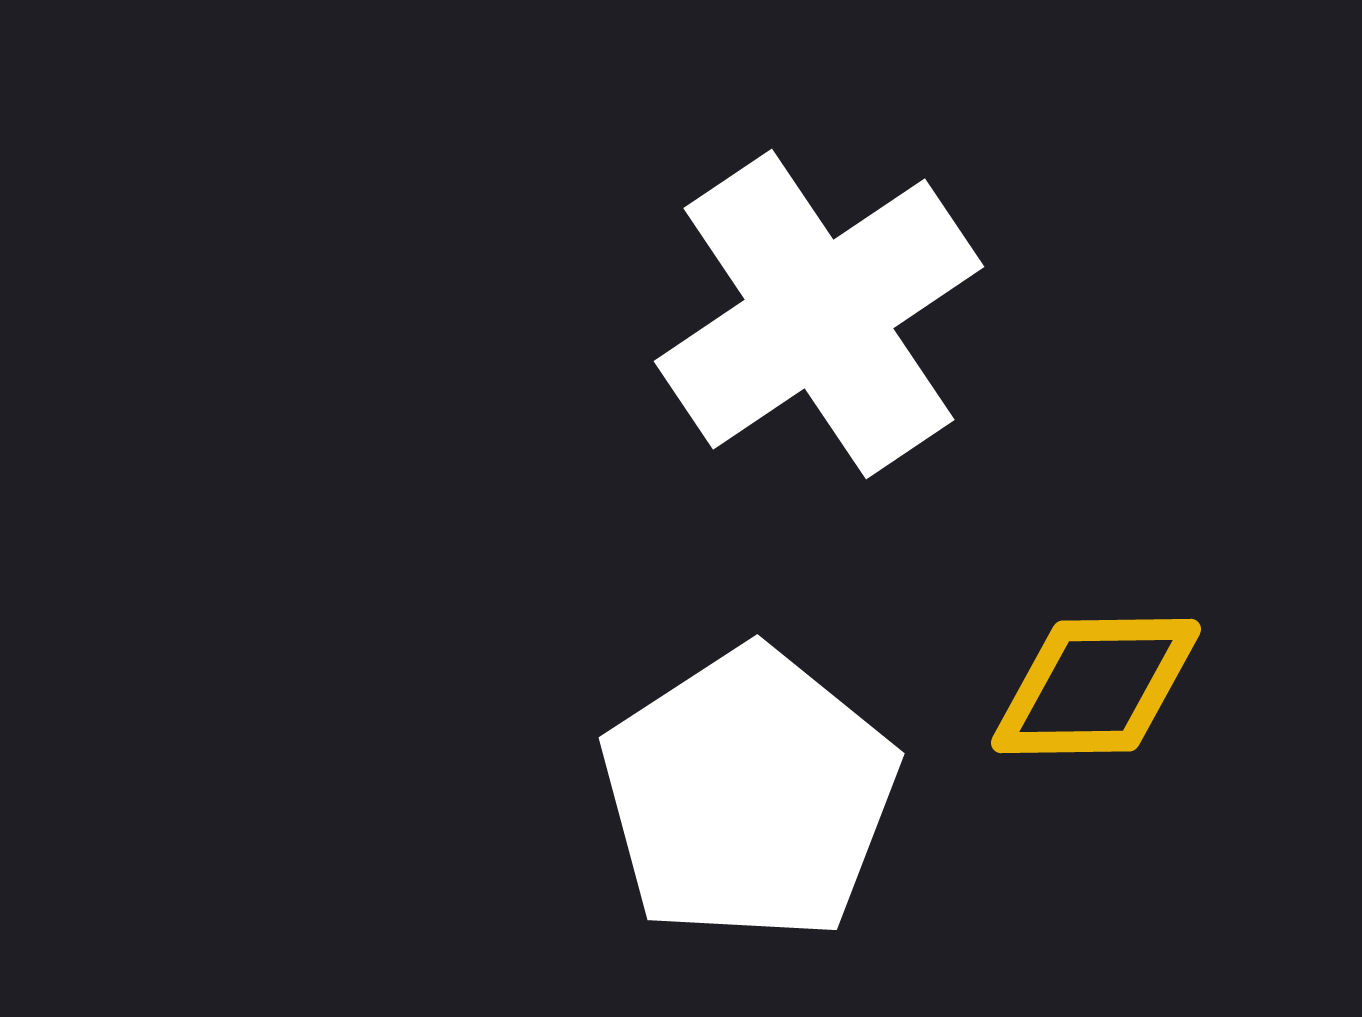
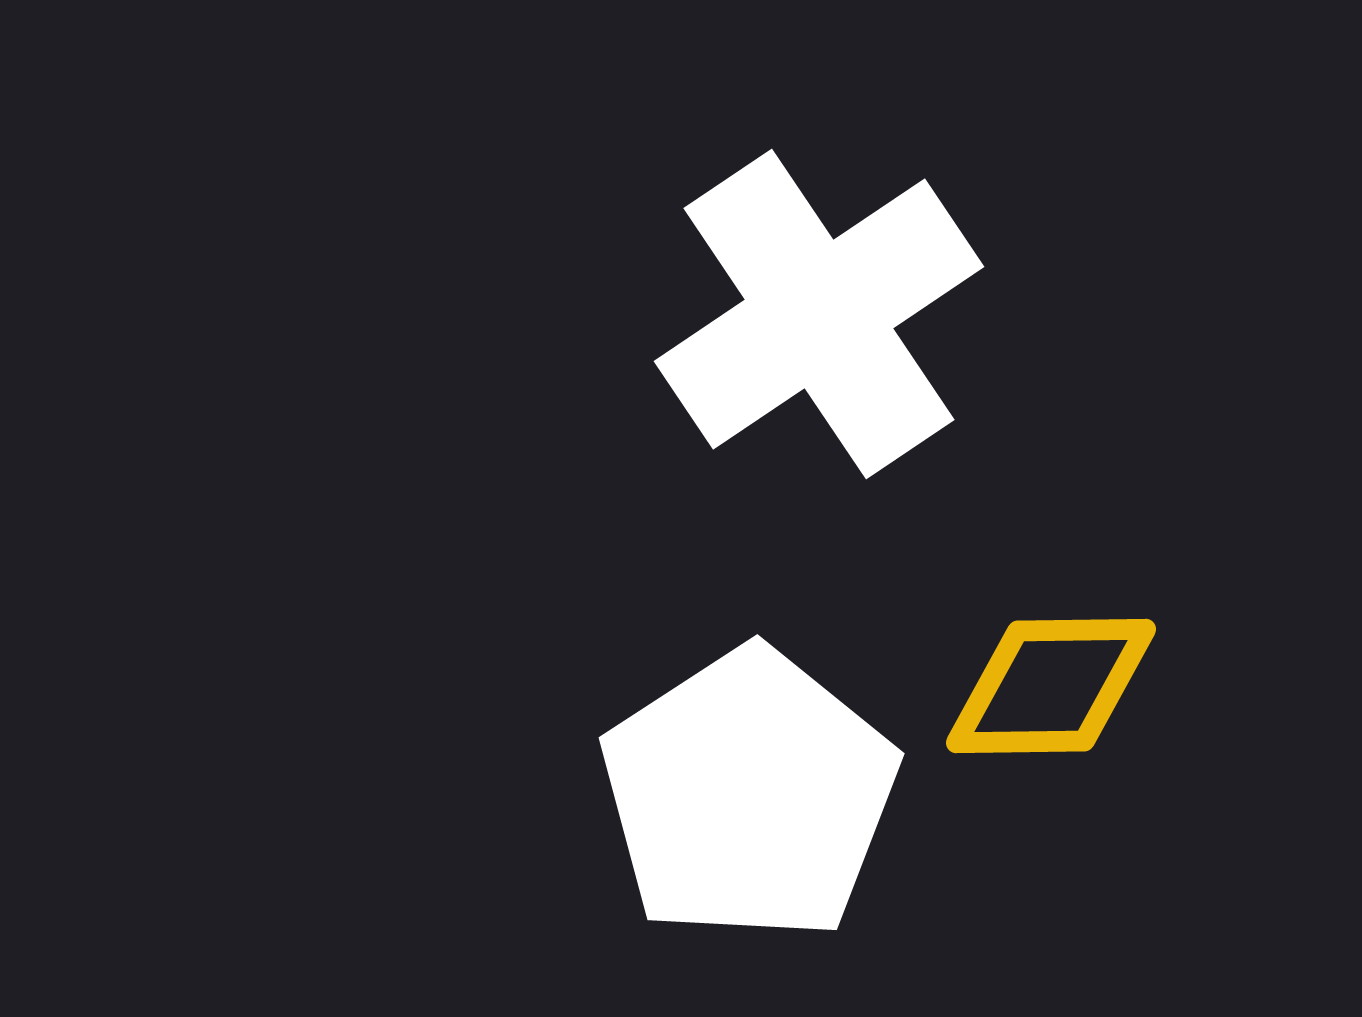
yellow diamond: moved 45 px left
